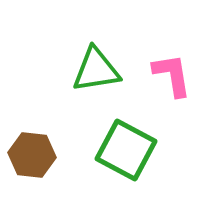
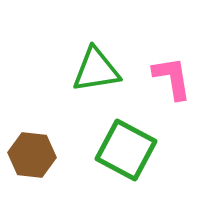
pink L-shape: moved 3 px down
